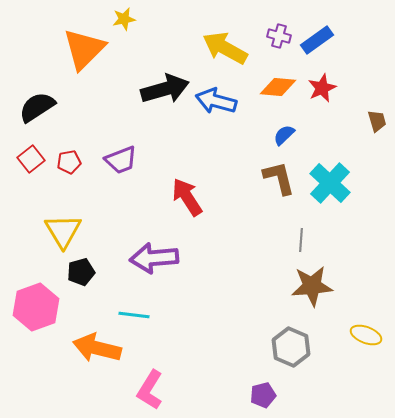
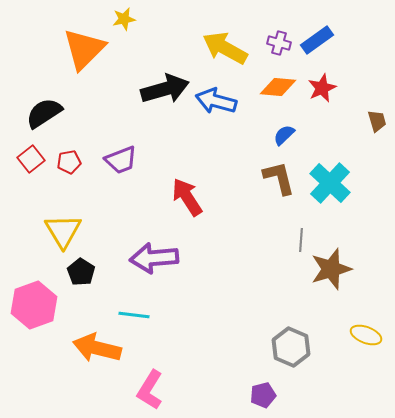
purple cross: moved 7 px down
black semicircle: moved 7 px right, 6 px down
black pentagon: rotated 24 degrees counterclockwise
brown star: moved 19 px right, 17 px up; rotated 12 degrees counterclockwise
pink hexagon: moved 2 px left, 2 px up
